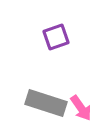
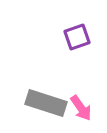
purple square: moved 21 px right
